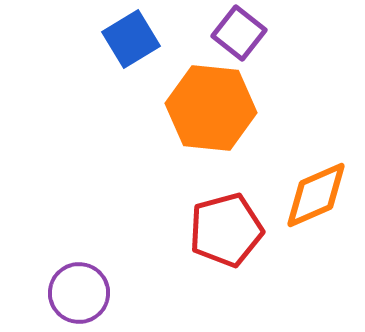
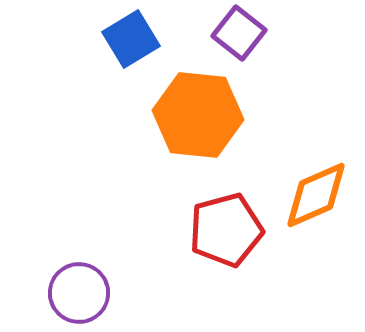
orange hexagon: moved 13 px left, 7 px down
